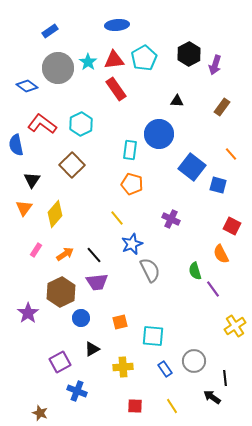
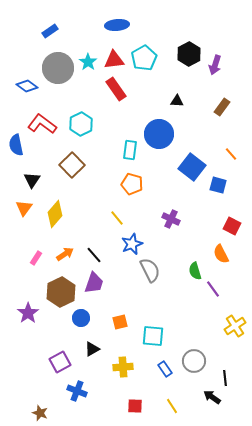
pink rectangle at (36, 250): moved 8 px down
purple trapezoid at (97, 282): moved 3 px left, 1 px down; rotated 65 degrees counterclockwise
